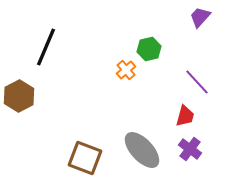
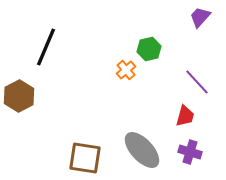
purple cross: moved 3 px down; rotated 20 degrees counterclockwise
brown square: rotated 12 degrees counterclockwise
